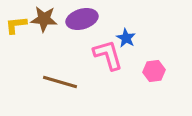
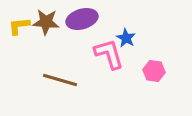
brown star: moved 2 px right, 3 px down
yellow L-shape: moved 3 px right, 1 px down
pink L-shape: moved 1 px right, 1 px up
pink hexagon: rotated 15 degrees clockwise
brown line: moved 2 px up
